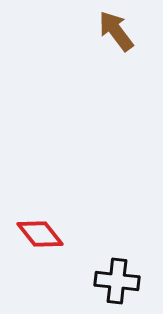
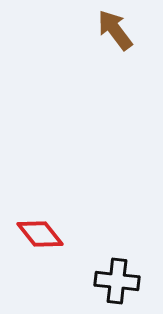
brown arrow: moved 1 px left, 1 px up
